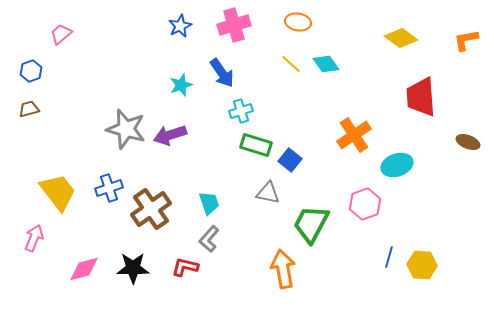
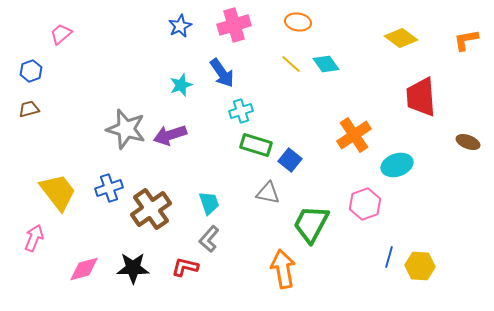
yellow hexagon: moved 2 px left, 1 px down
